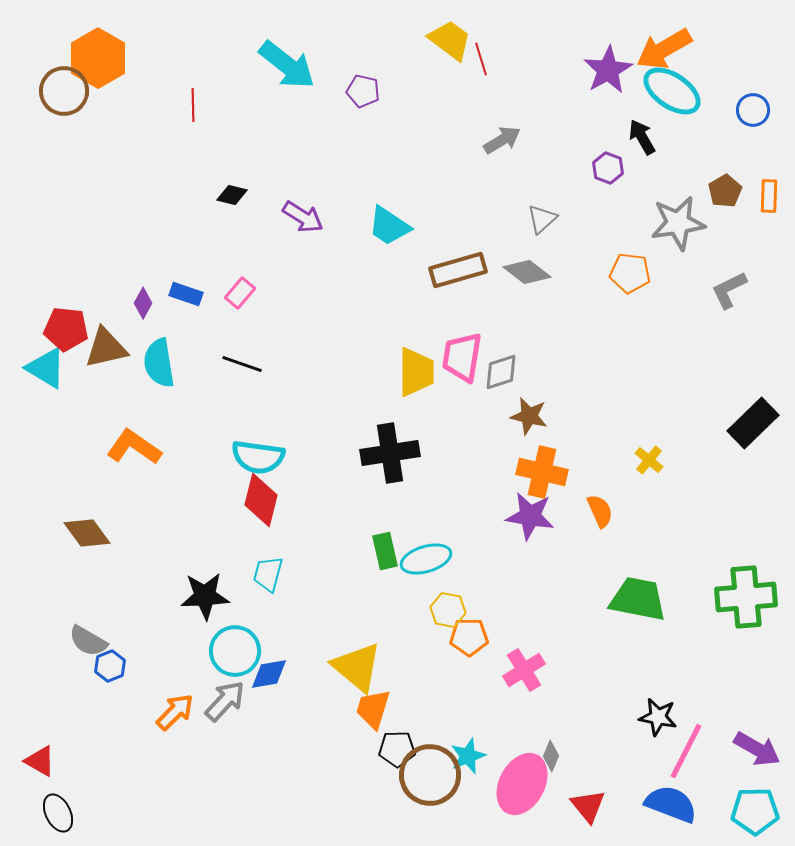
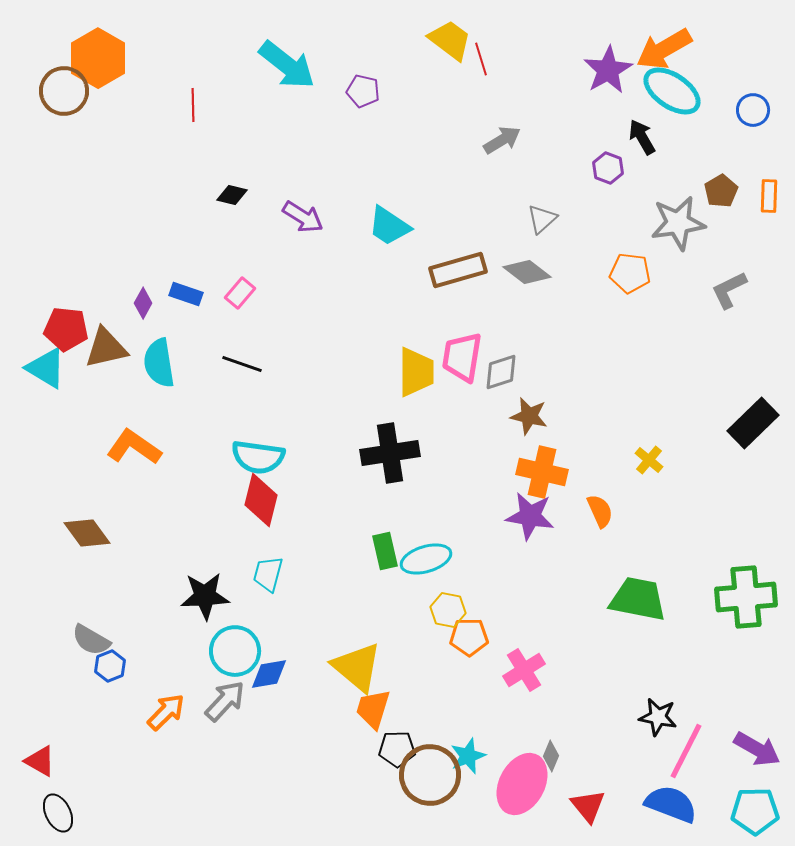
brown pentagon at (725, 191): moved 4 px left
gray semicircle at (88, 641): moved 3 px right, 1 px up
orange arrow at (175, 712): moved 9 px left
